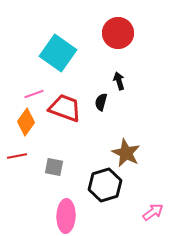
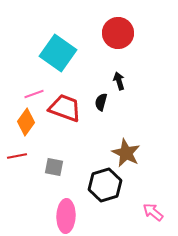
pink arrow: rotated 105 degrees counterclockwise
